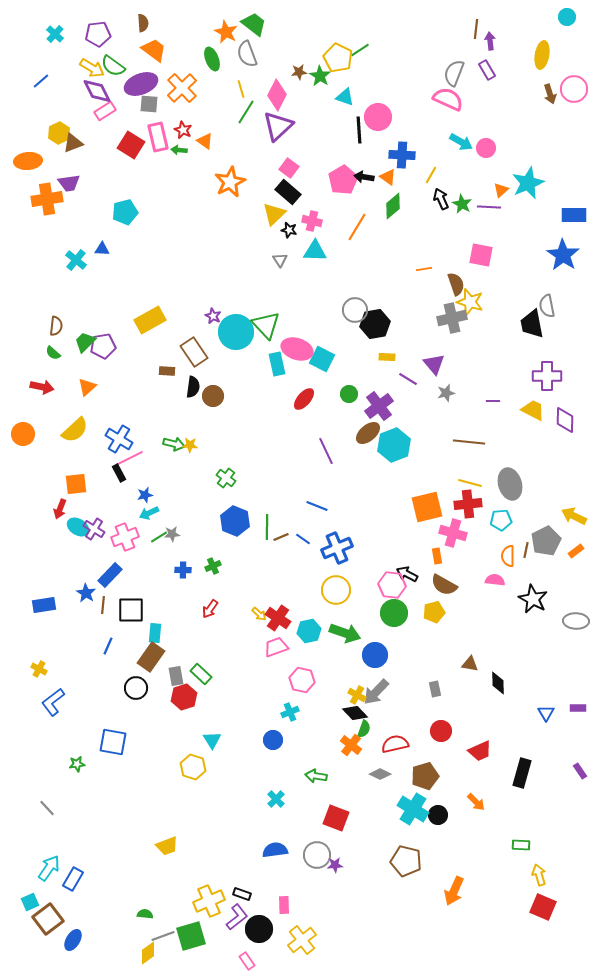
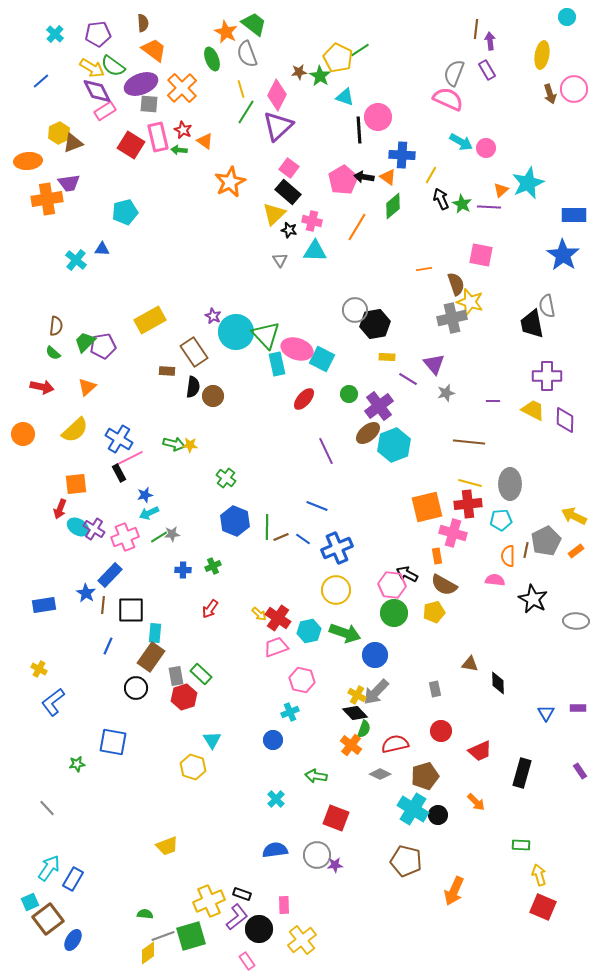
green triangle at (266, 325): moved 10 px down
gray ellipse at (510, 484): rotated 16 degrees clockwise
